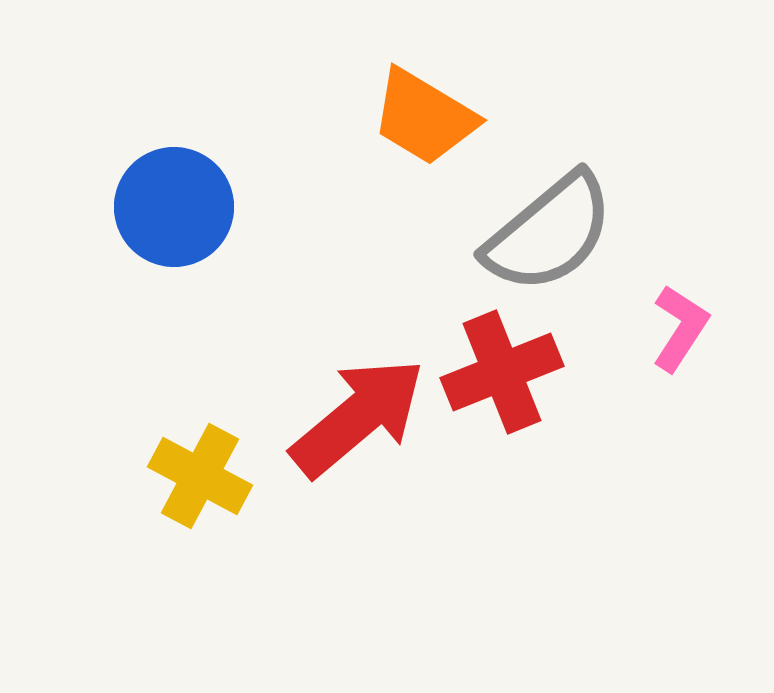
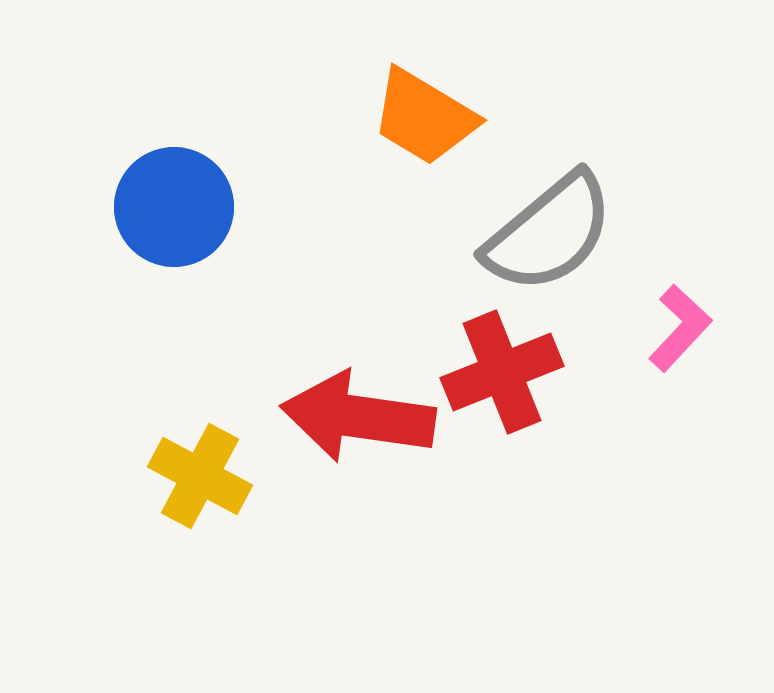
pink L-shape: rotated 10 degrees clockwise
red arrow: rotated 132 degrees counterclockwise
